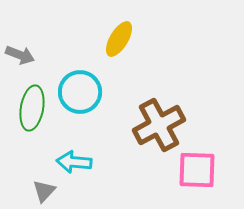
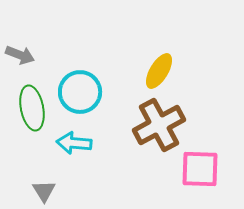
yellow ellipse: moved 40 px right, 32 px down
green ellipse: rotated 21 degrees counterclockwise
cyan arrow: moved 19 px up
pink square: moved 3 px right, 1 px up
gray triangle: rotated 15 degrees counterclockwise
